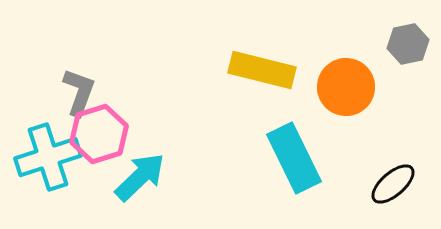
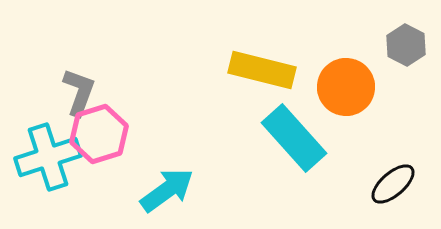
gray hexagon: moved 2 px left, 1 px down; rotated 21 degrees counterclockwise
cyan rectangle: moved 20 px up; rotated 16 degrees counterclockwise
cyan arrow: moved 27 px right, 13 px down; rotated 8 degrees clockwise
